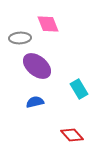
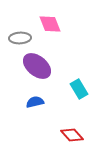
pink diamond: moved 2 px right
